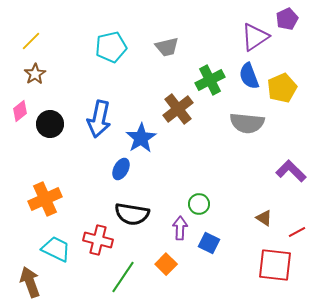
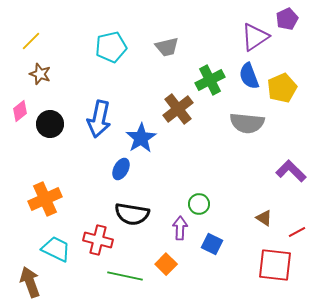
brown star: moved 5 px right; rotated 20 degrees counterclockwise
blue square: moved 3 px right, 1 px down
green line: moved 2 px right, 1 px up; rotated 68 degrees clockwise
